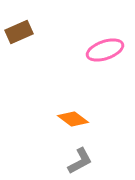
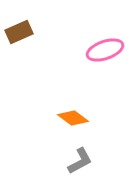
orange diamond: moved 1 px up
